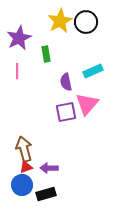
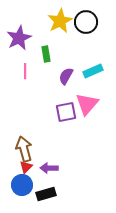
pink line: moved 8 px right
purple semicircle: moved 6 px up; rotated 42 degrees clockwise
red triangle: rotated 24 degrees counterclockwise
